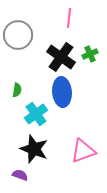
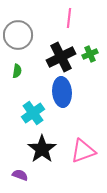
black cross: rotated 28 degrees clockwise
green semicircle: moved 19 px up
cyan cross: moved 3 px left, 1 px up
black star: moved 8 px right; rotated 16 degrees clockwise
